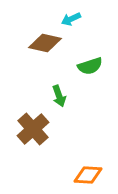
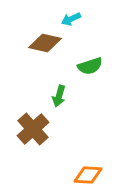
green arrow: rotated 35 degrees clockwise
